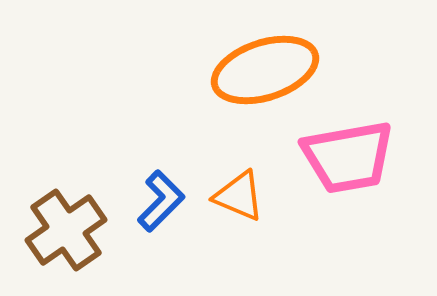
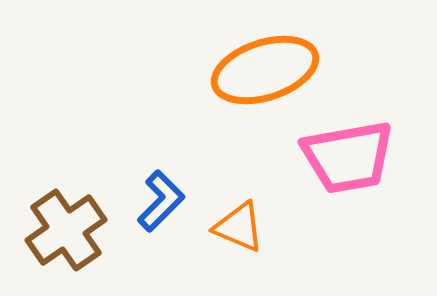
orange triangle: moved 31 px down
